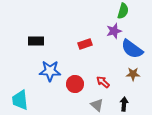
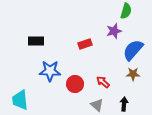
green semicircle: moved 3 px right
blue semicircle: moved 1 px right, 1 px down; rotated 95 degrees clockwise
